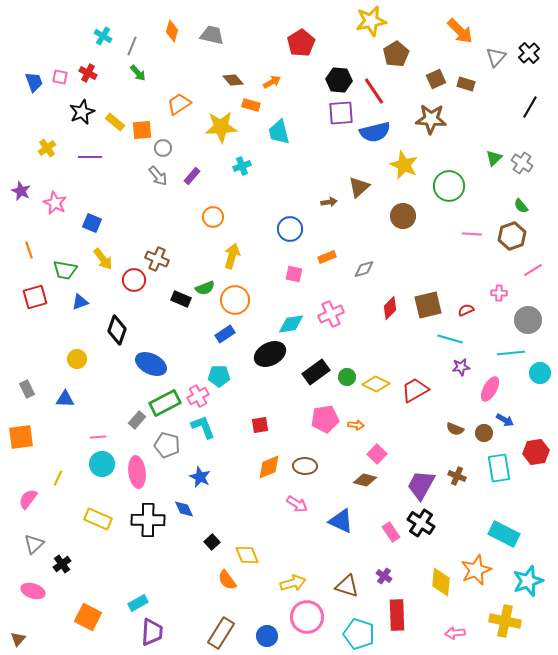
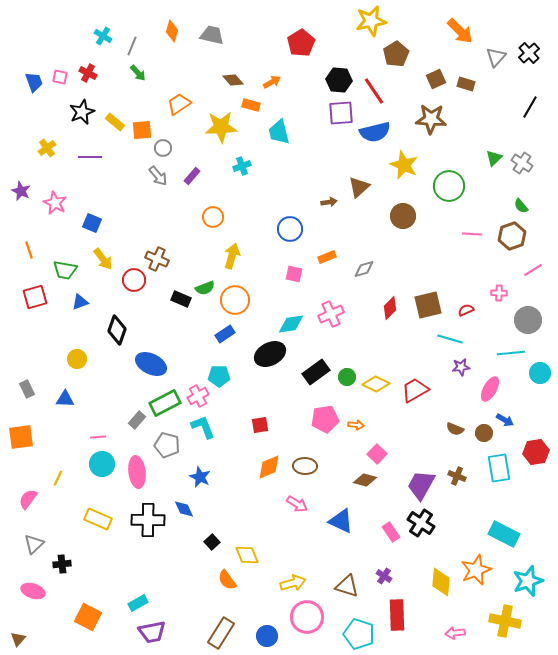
black cross at (62, 564): rotated 30 degrees clockwise
purple trapezoid at (152, 632): rotated 76 degrees clockwise
